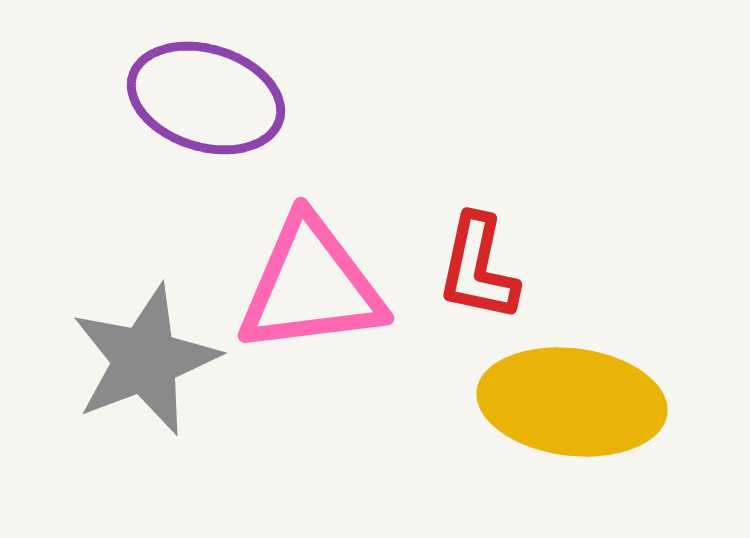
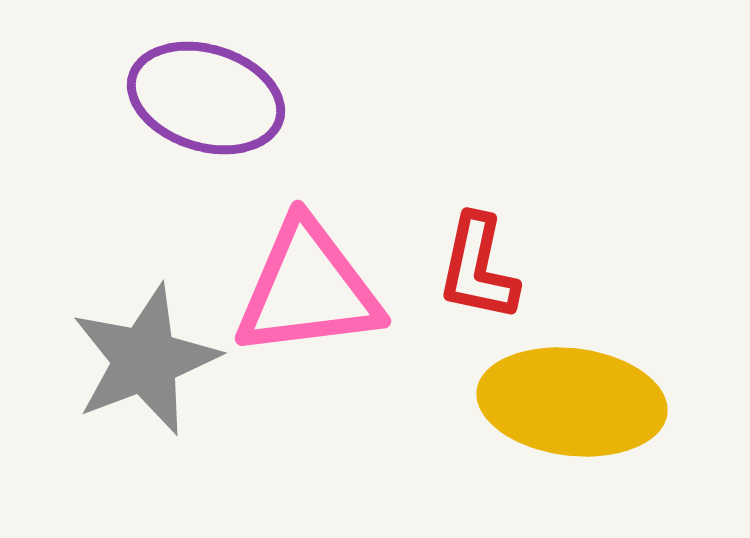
pink triangle: moved 3 px left, 3 px down
